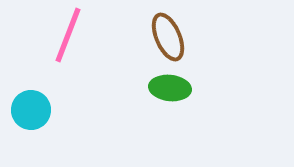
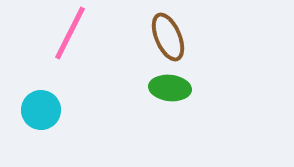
pink line: moved 2 px right, 2 px up; rotated 6 degrees clockwise
cyan circle: moved 10 px right
